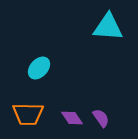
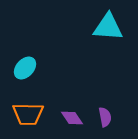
cyan ellipse: moved 14 px left
purple semicircle: moved 4 px right, 1 px up; rotated 24 degrees clockwise
